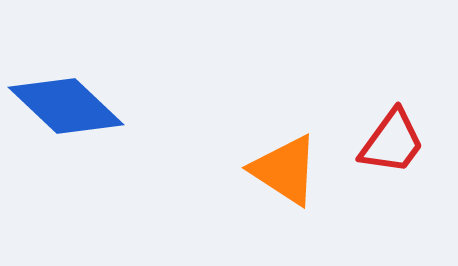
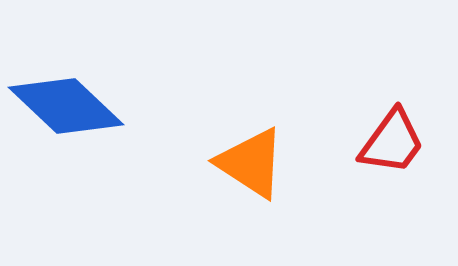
orange triangle: moved 34 px left, 7 px up
